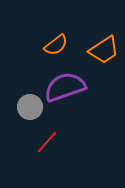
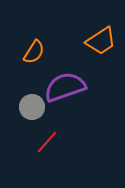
orange semicircle: moved 22 px left, 7 px down; rotated 20 degrees counterclockwise
orange trapezoid: moved 3 px left, 9 px up
gray circle: moved 2 px right
